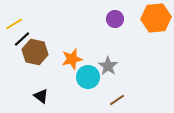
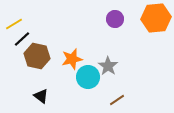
brown hexagon: moved 2 px right, 4 px down
